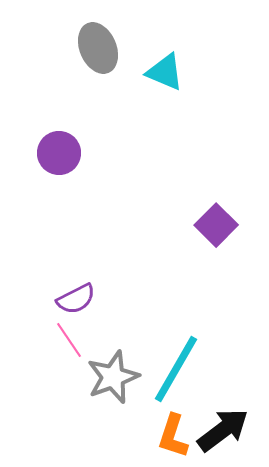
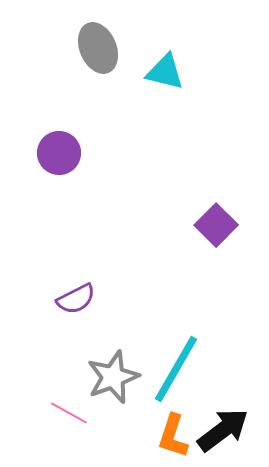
cyan triangle: rotated 9 degrees counterclockwise
pink line: moved 73 px down; rotated 27 degrees counterclockwise
